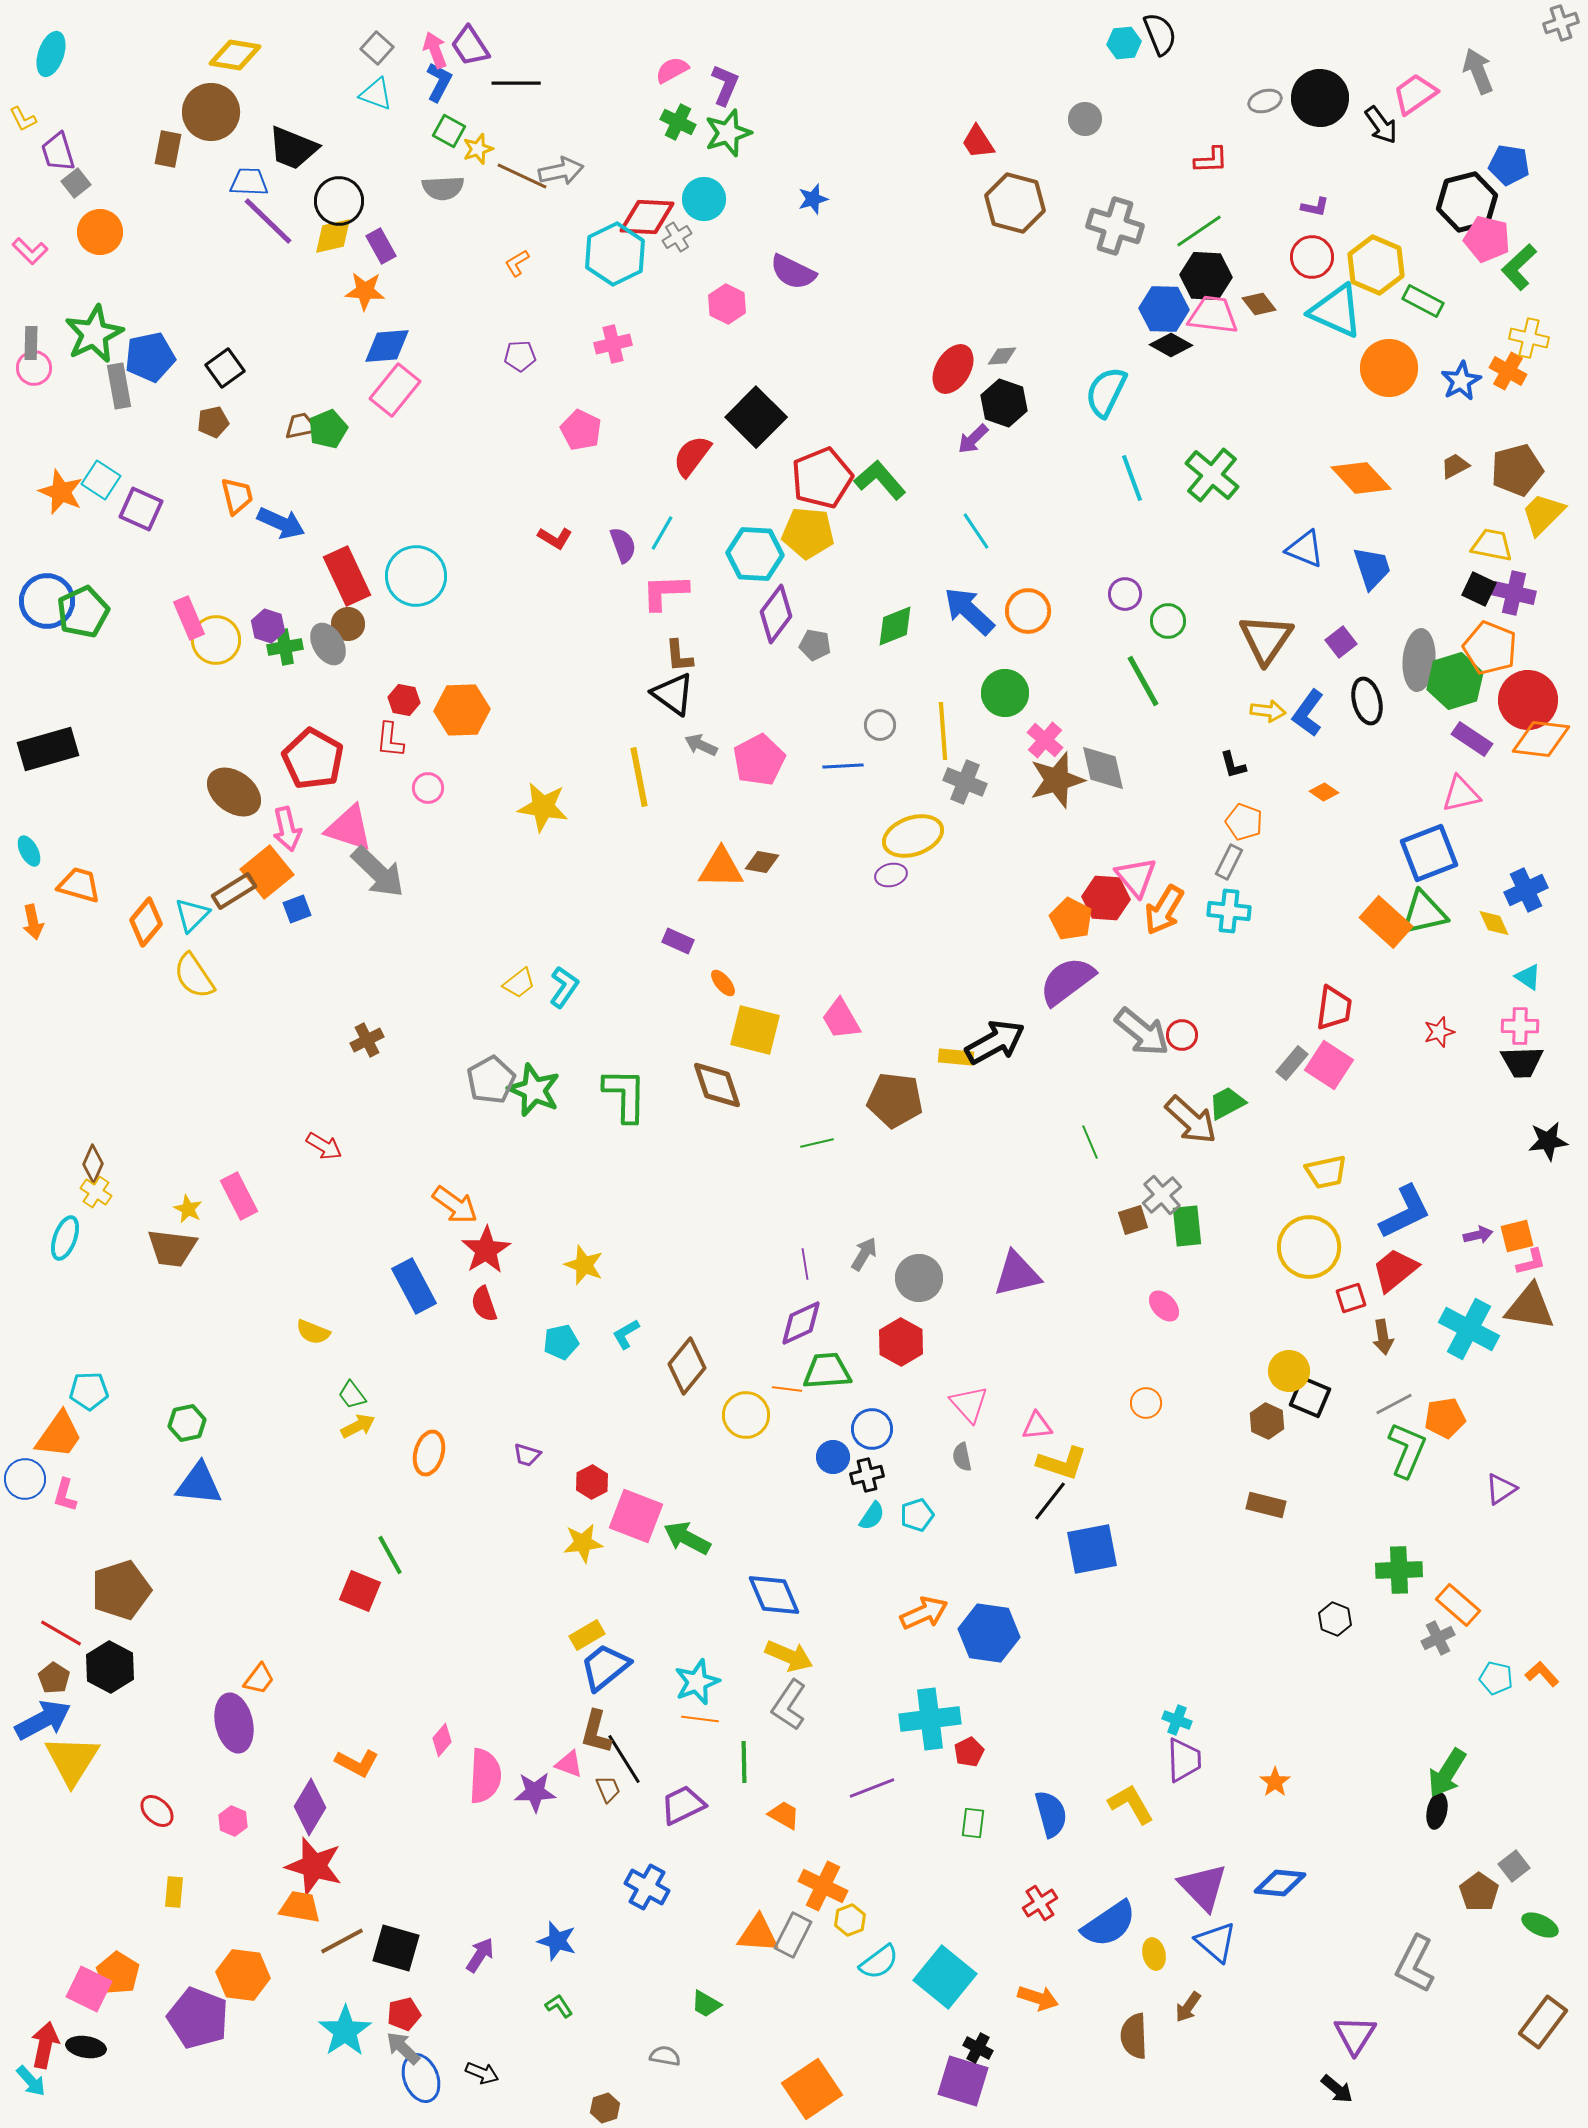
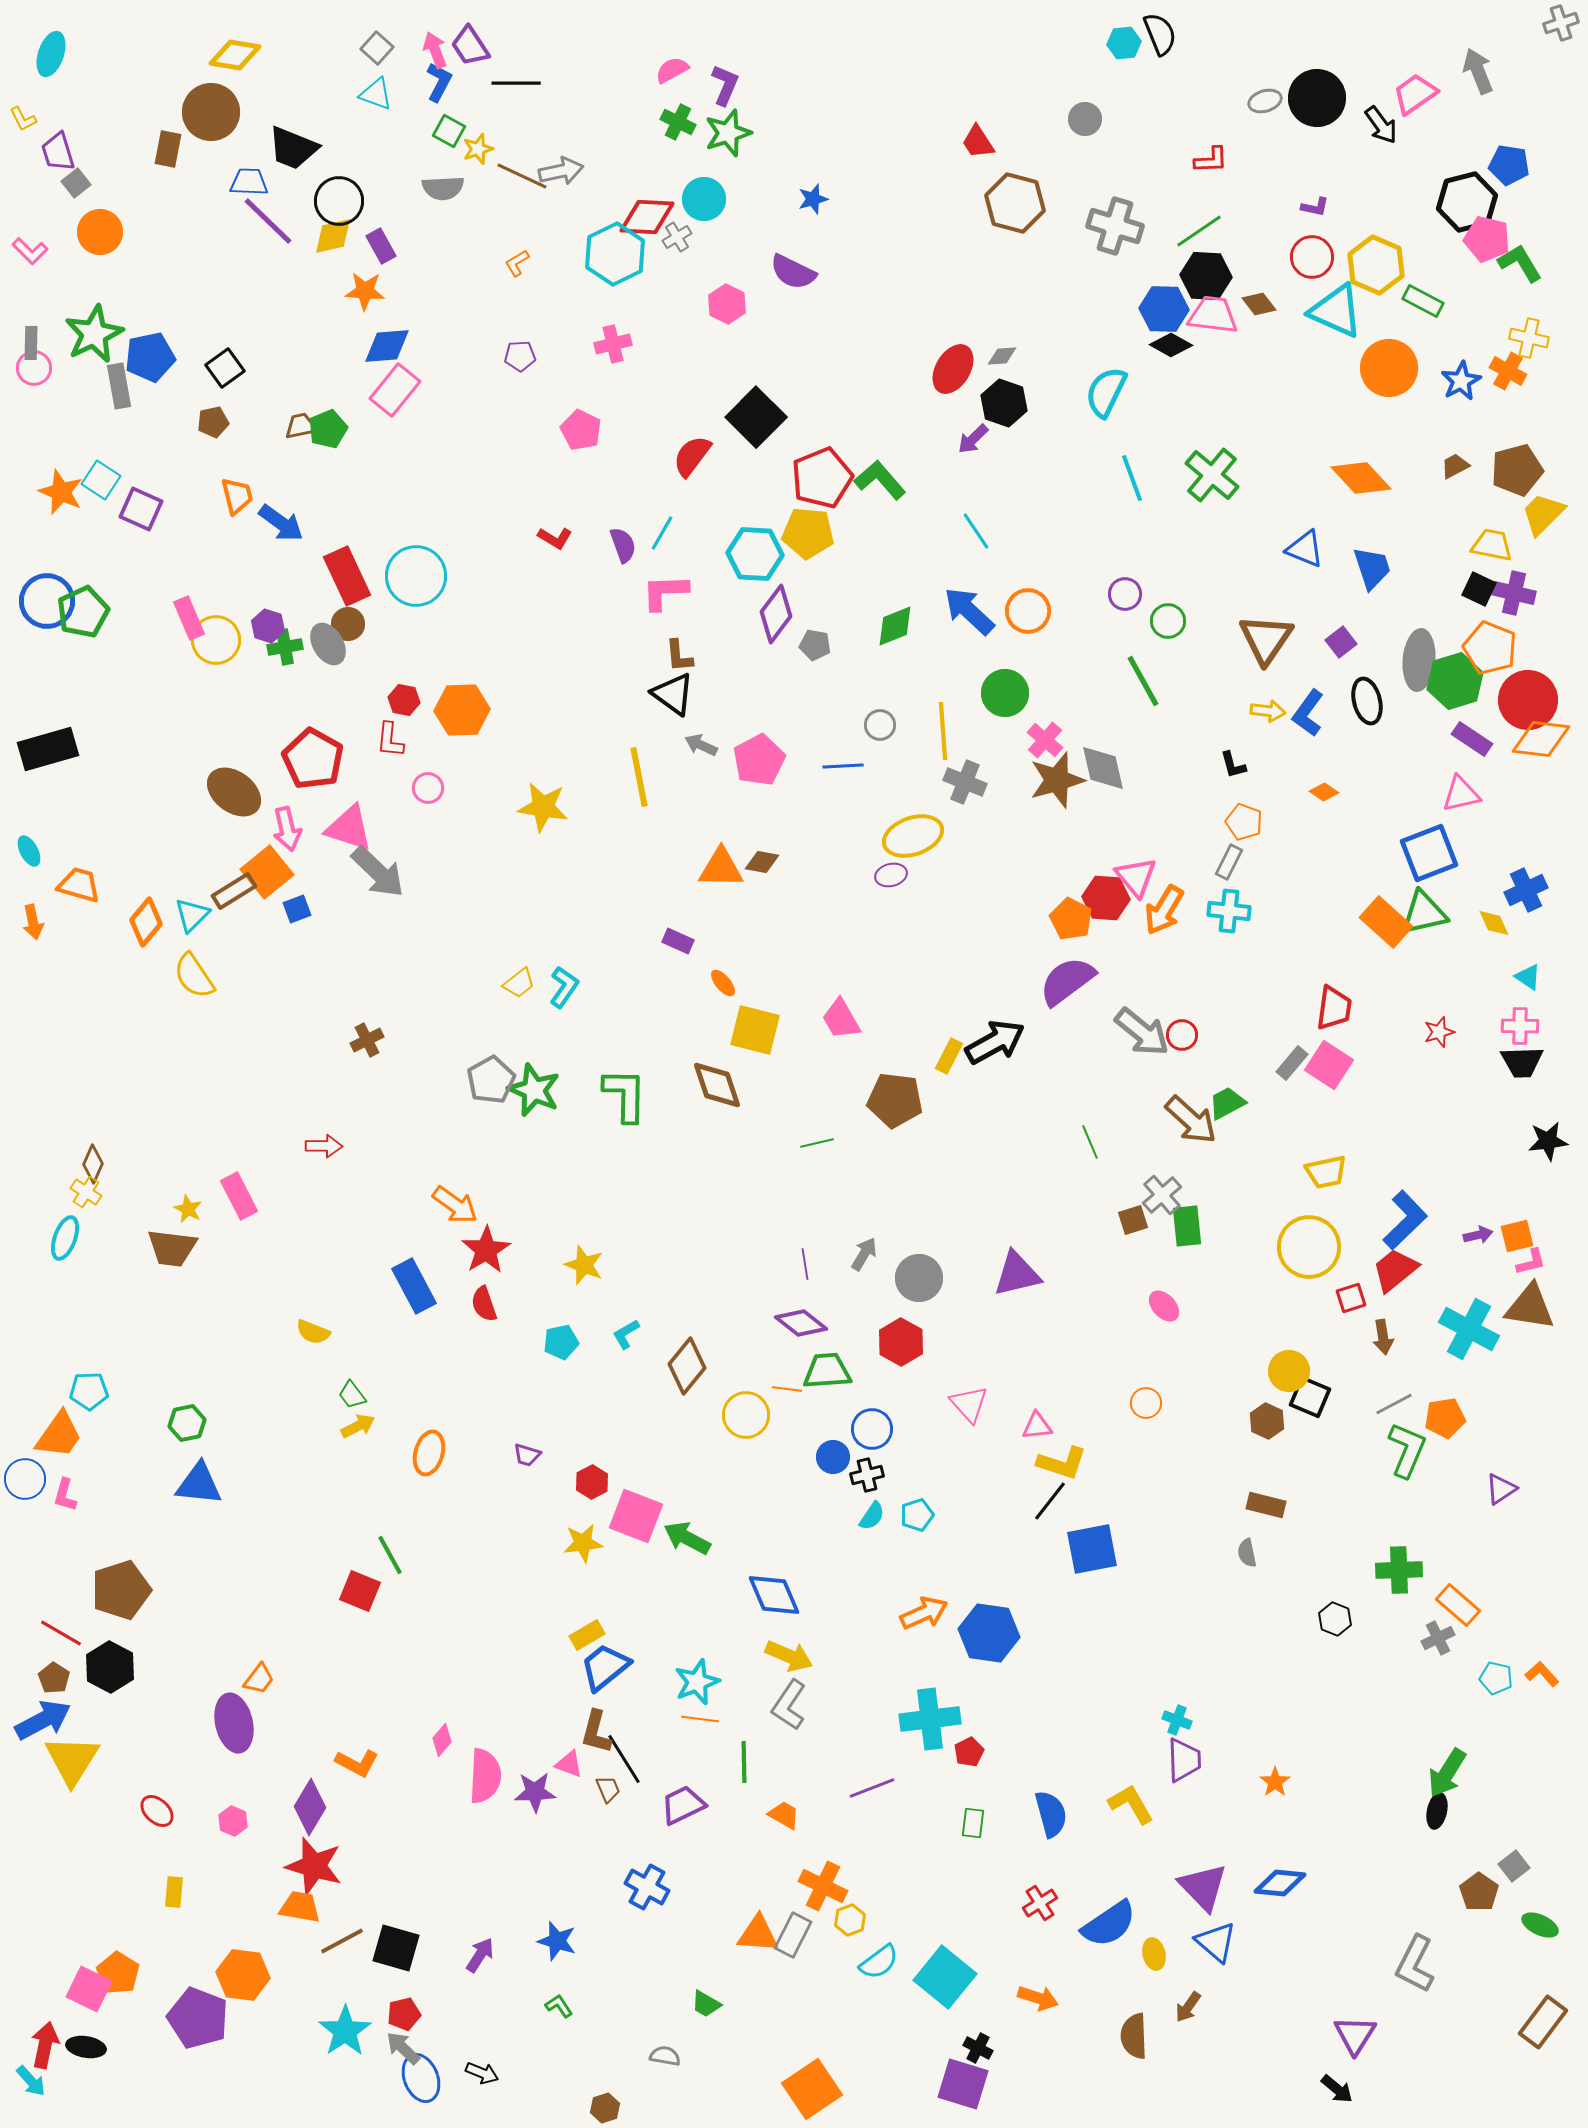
black circle at (1320, 98): moved 3 px left
green L-shape at (1519, 267): moved 1 px right, 4 px up; rotated 102 degrees clockwise
blue arrow at (281, 523): rotated 12 degrees clockwise
yellow rectangle at (956, 1057): moved 7 px left, 1 px up; rotated 68 degrees counterclockwise
red arrow at (324, 1146): rotated 30 degrees counterclockwise
yellow cross at (96, 1192): moved 10 px left
blue L-shape at (1405, 1212): moved 8 px down; rotated 18 degrees counterclockwise
purple diamond at (801, 1323): rotated 63 degrees clockwise
gray semicircle at (962, 1457): moved 285 px right, 96 px down
purple square at (963, 2081): moved 3 px down
